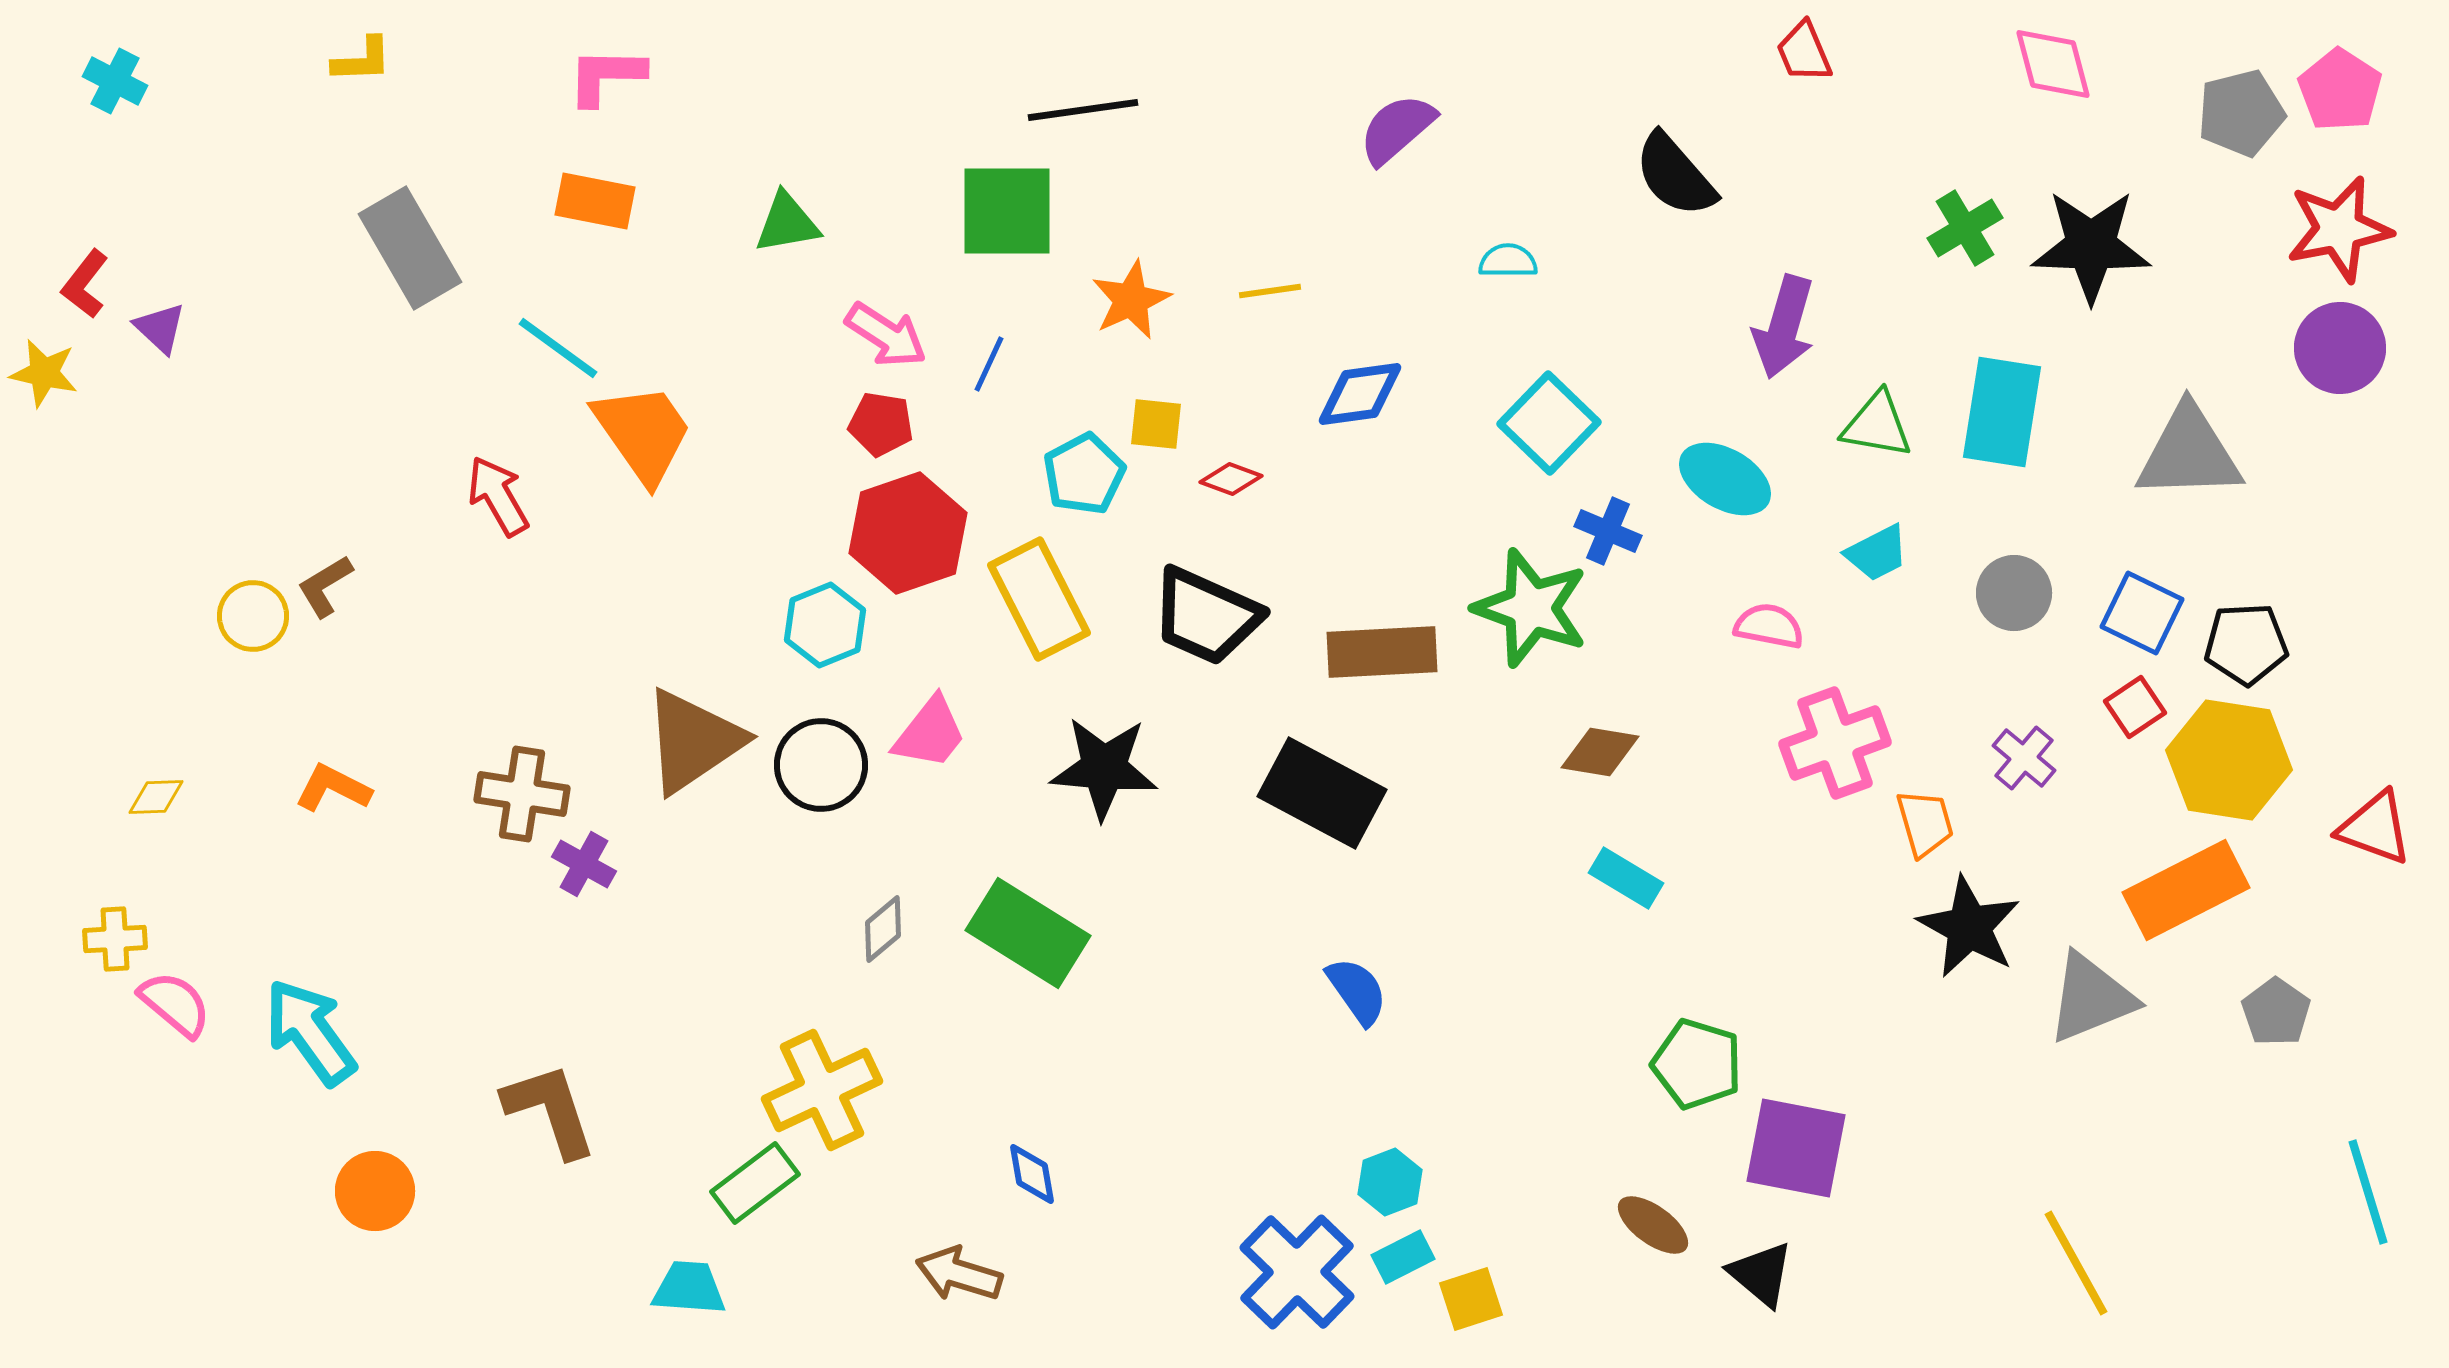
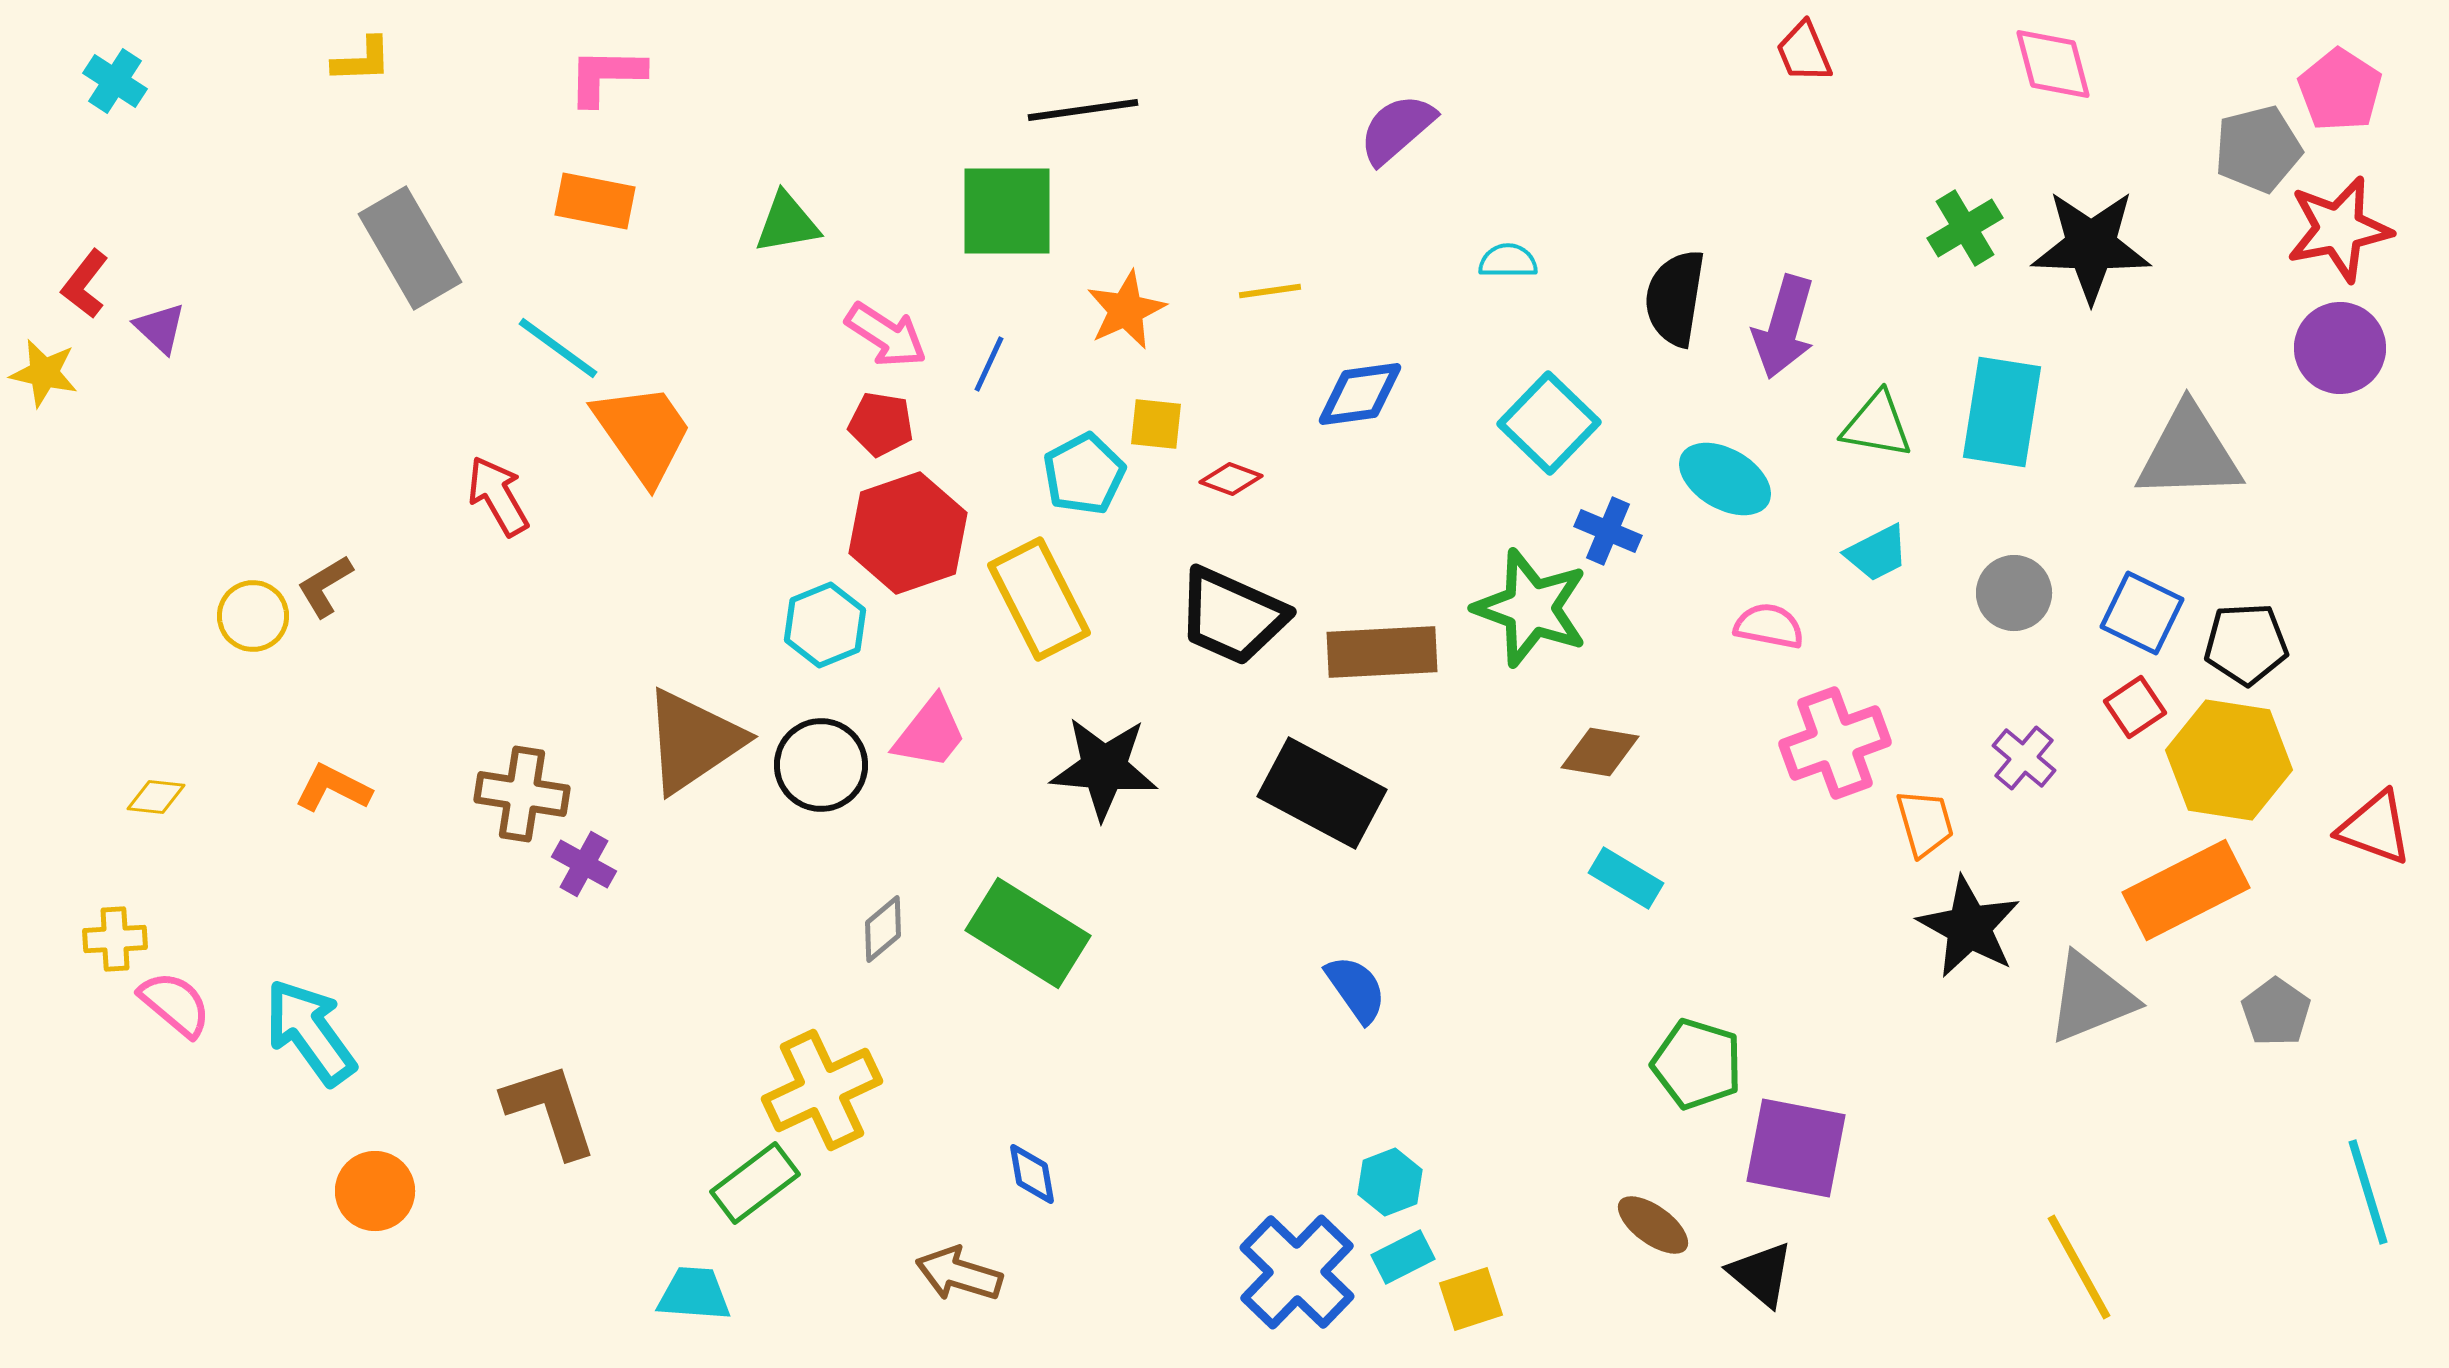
cyan cross at (115, 81): rotated 6 degrees clockwise
gray pentagon at (2241, 113): moved 17 px right, 36 px down
black semicircle at (1675, 175): moved 123 px down; rotated 50 degrees clockwise
orange star at (1131, 300): moved 5 px left, 10 px down
black trapezoid at (1206, 616): moved 26 px right
yellow diamond at (156, 797): rotated 8 degrees clockwise
blue semicircle at (1357, 991): moved 1 px left, 2 px up
yellow line at (2076, 1263): moved 3 px right, 4 px down
cyan trapezoid at (689, 1288): moved 5 px right, 6 px down
